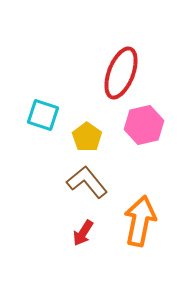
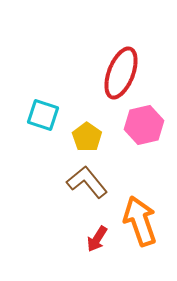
orange arrow: rotated 30 degrees counterclockwise
red arrow: moved 14 px right, 6 px down
